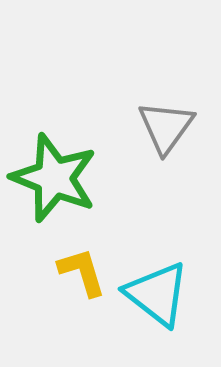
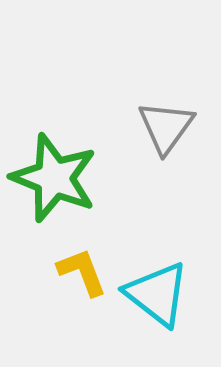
yellow L-shape: rotated 4 degrees counterclockwise
